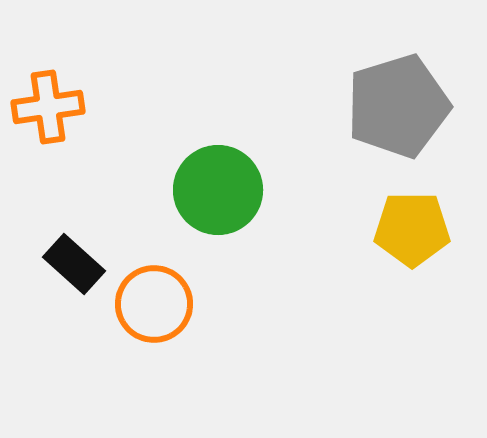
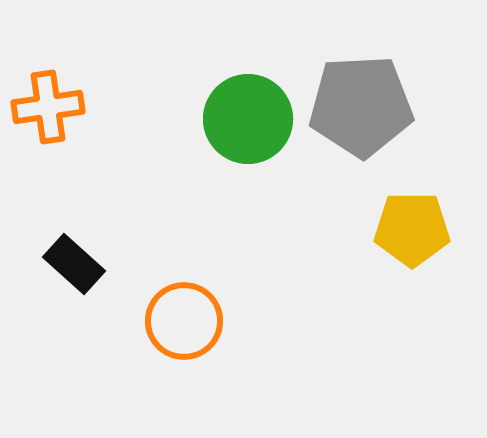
gray pentagon: moved 37 px left; rotated 14 degrees clockwise
green circle: moved 30 px right, 71 px up
orange circle: moved 30 px right, 17 px down
